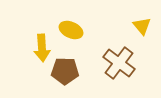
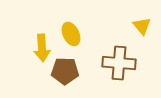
yellow ellipse: moved 4 px down; rotated 40 degrees clockwise
brown cross: rotated 32 degrees counterclockwise
